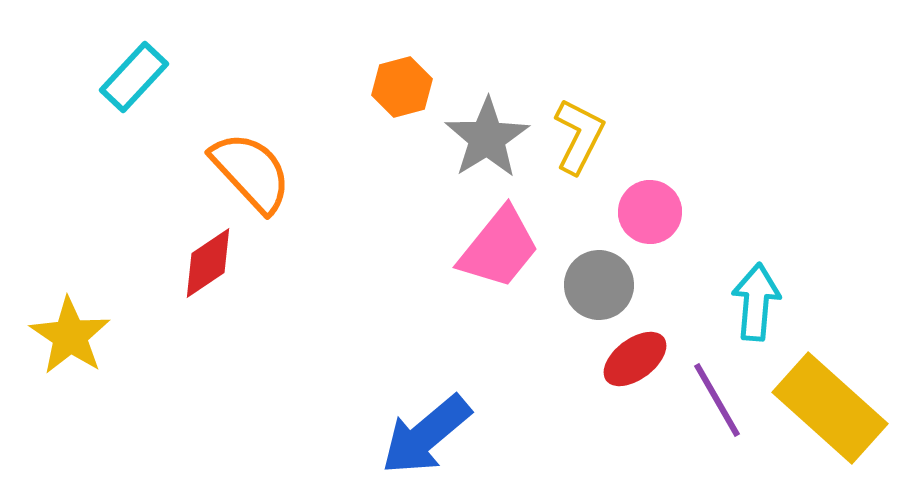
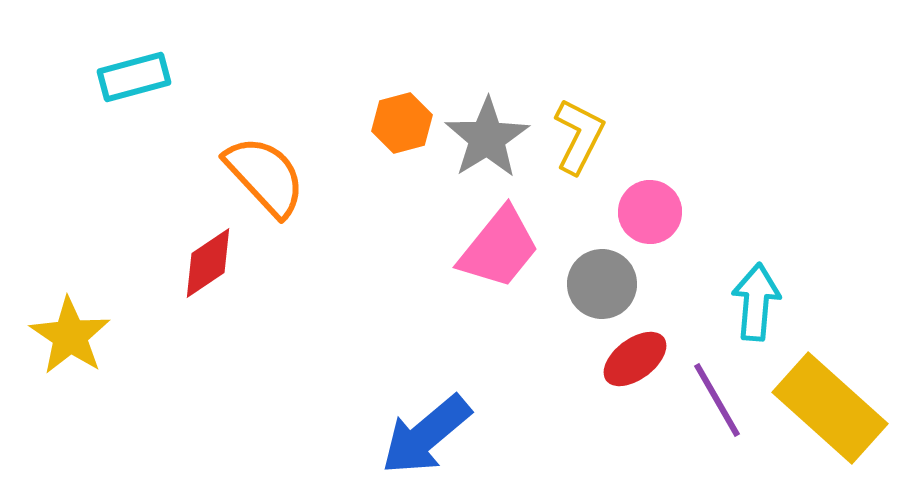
cyan rectangle: rotated 32 degrees clockwise
orange hexagon: moved 36 px down
orange semicircle: moved 14 px right, 4 px down
gray circle: moved 3 px right, 1 px up
